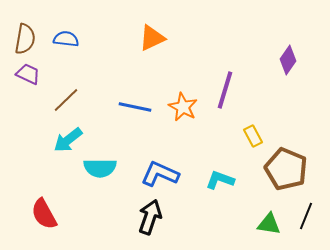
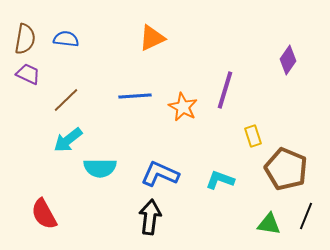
blue line: moved 11 px up; rotated 16 degrees counterclockwise
yellow rectangle: rotated 10 degrees clockwise
black arrow: rotated 12 degrees counterclockwise
